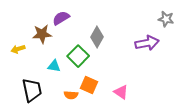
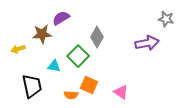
black trapezoid: moved 4 px up
